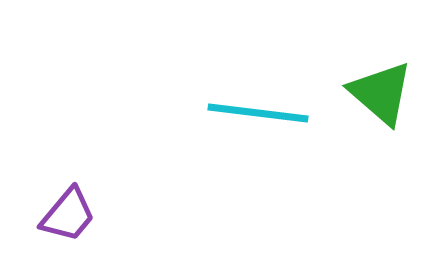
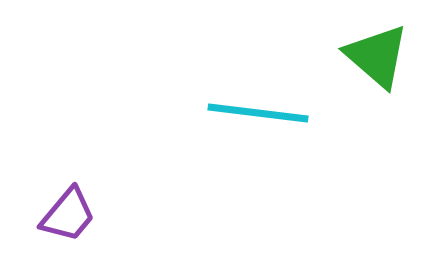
green triangle: moved 4 px left, 37 px up
